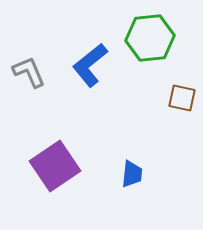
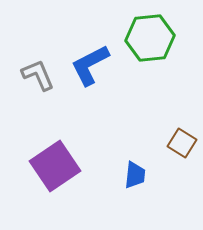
blue L-shape: rotated 12 degrees clockwise
gray L-shape: moved 9 px right, 3 px down
brown square: moved 45 px down; rotated 20 degrees clockwise
blue trapezoid: moved 3 px right, 1 px down
